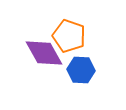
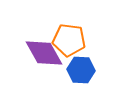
orange pentagon: moved 4 px down; rotated 12 degrees counterclockwise
